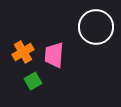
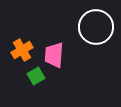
orange cross: moved 1 px left, 2 px up
green square: moved 3 px right, 5 px up
